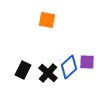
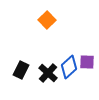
orange square: rotated 36 degrees clockwise
black rectangle: moved 2 px left
